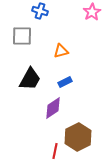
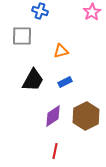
black trapezoid: moved 3 px right, 1 px down
purple diamond: moved 8 px down
brown hexagon: moved 8 px right, 21 px up
